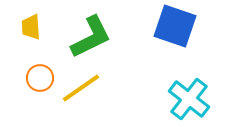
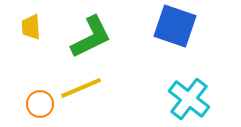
orange circle: moved 26 px down
yellow line: rotated 12 degrees clockwise
